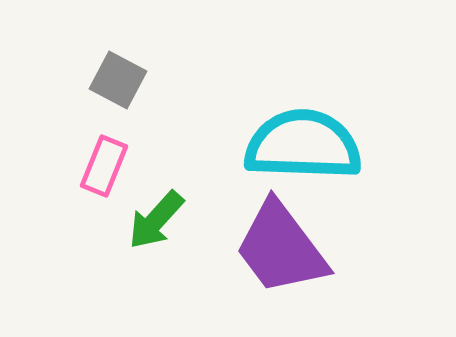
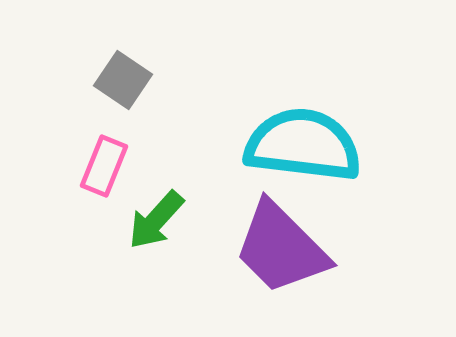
gray square: moved 5 px right; rotated 6 degrees clockwise
cyan semicircle: rotated 5 degrees clockwise
purple trapezoid: rotated 8 degrees counterclockwise
